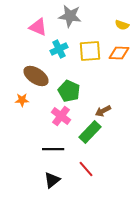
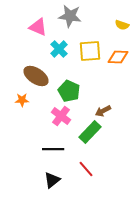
cyan cross: rotated 18 degrees counterclockwise
orange diamond: moved 1 px left, 4 px down
